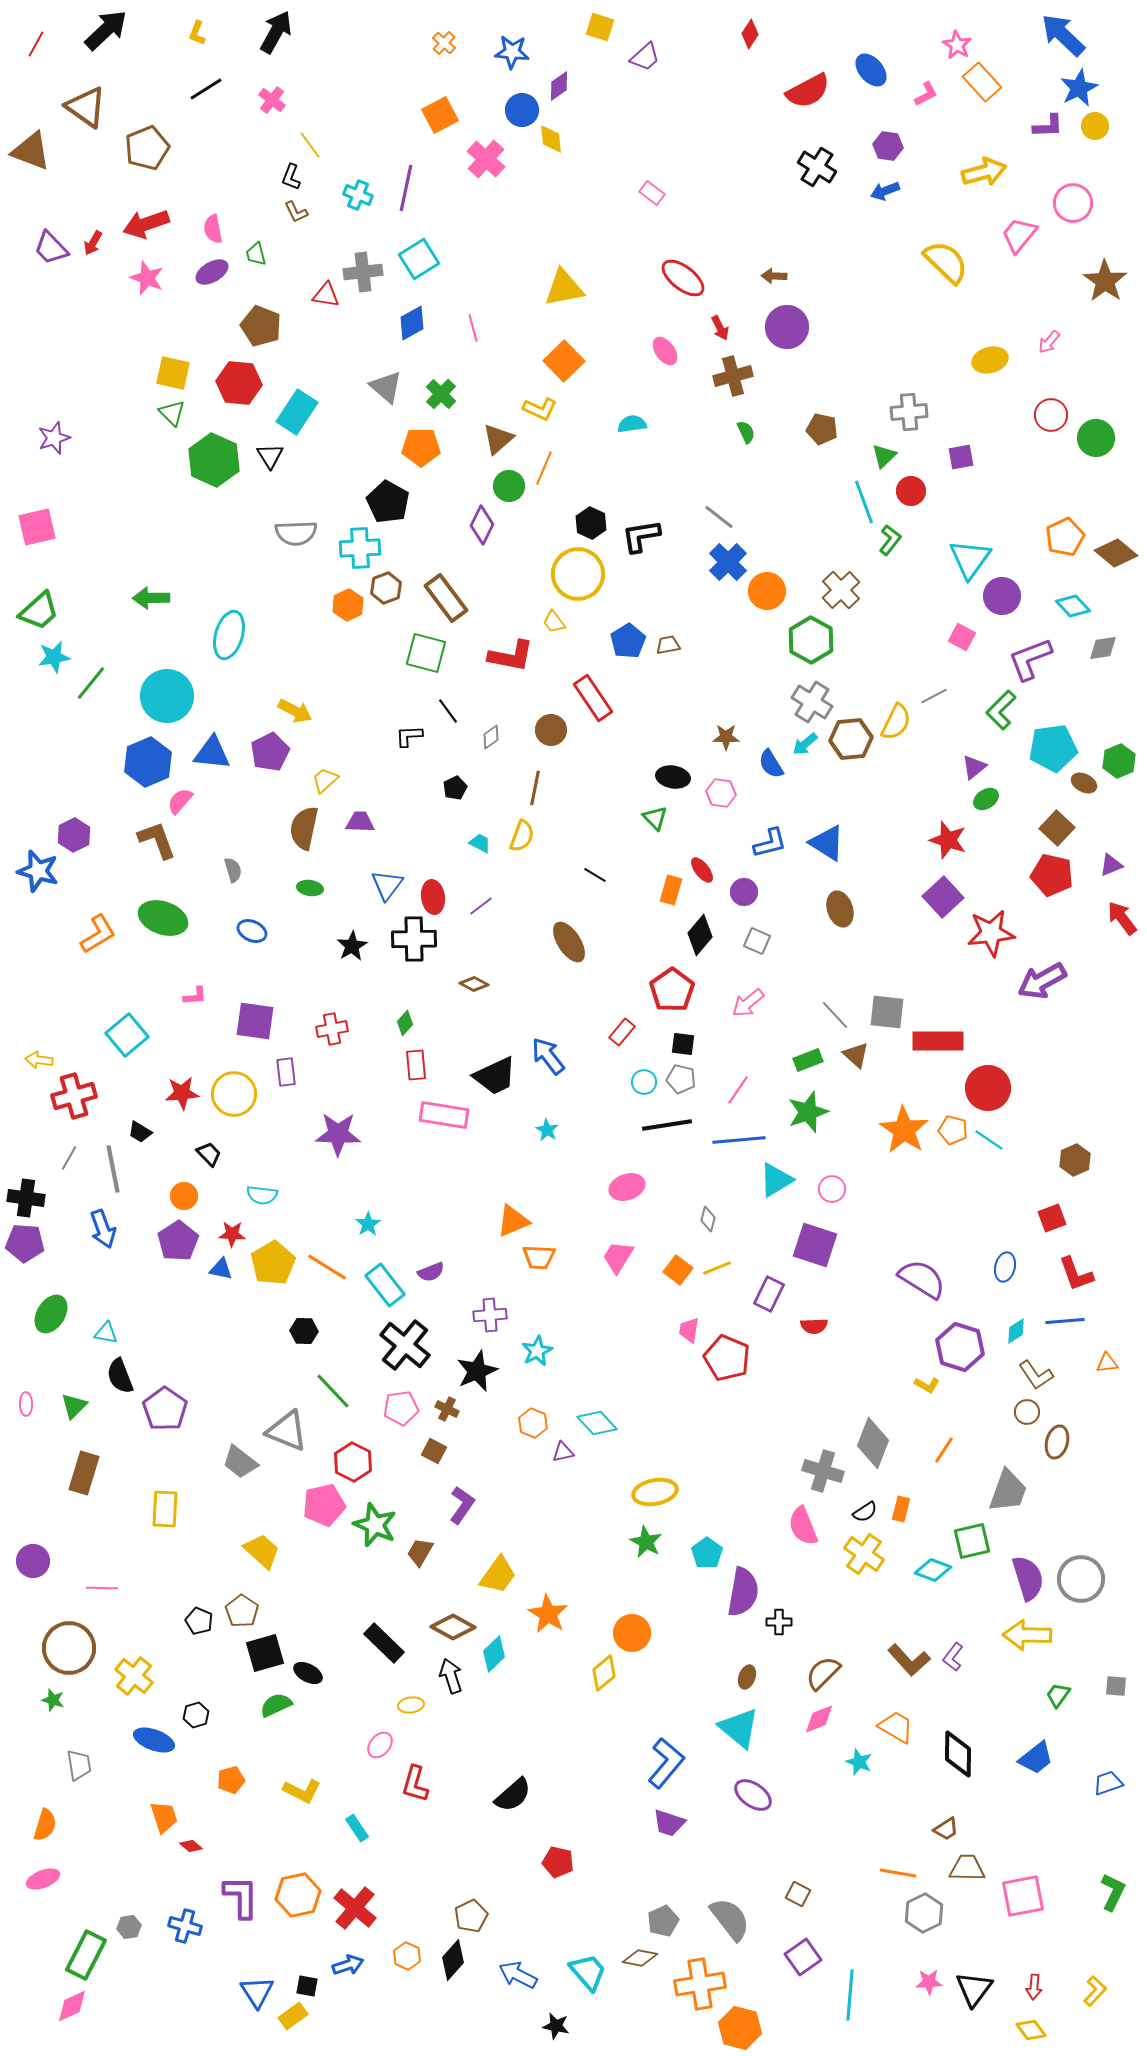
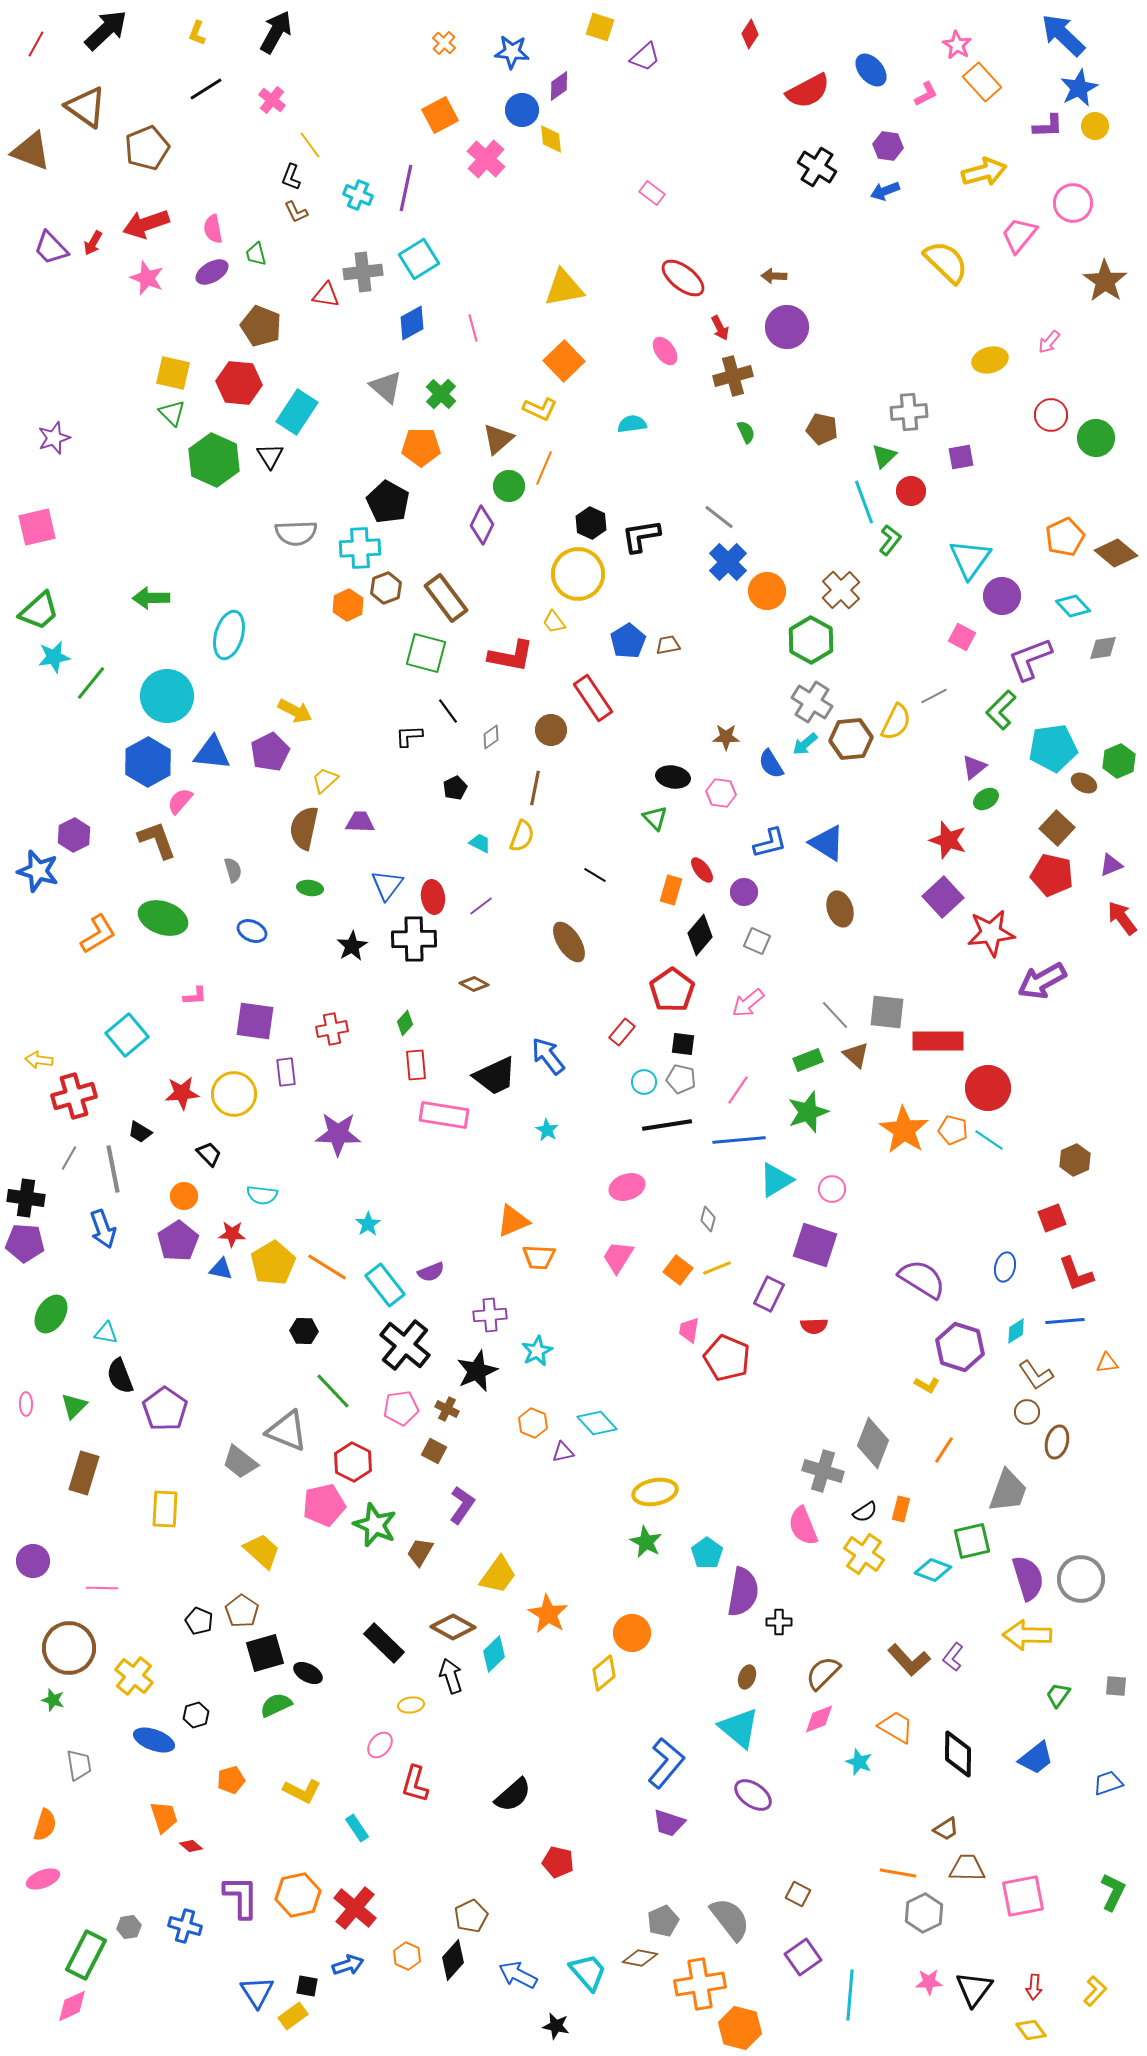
blue hexagon at (148, 762): rotated 6 degrees counterclockwise
